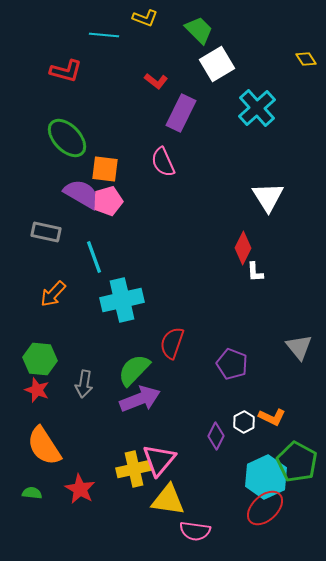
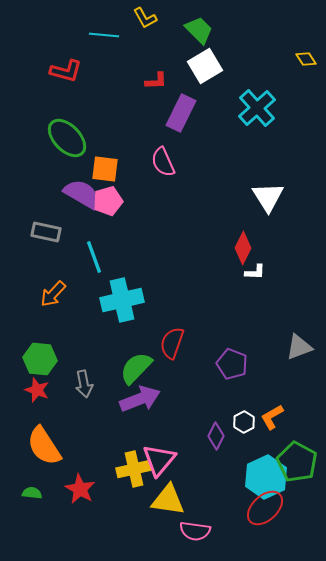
yellow L-shape at (145, 18): rotated 40 degrees clockwise
white square at (217, 64): moved 12 px left, 2 px down
red L-shape at (156, 81): rotated 40 degrees counterclockwise
white L-shape at (255, 272): rotated 85 degrees counterclockwise
gray triangle at (299, 347): rotated 48 degrees clockwise
green semicircle at (134, 370): moved 2 px right, 2 px up
gray arrow at (84, 384): rotated 20 degrees counterclockwise
orange L-shape at (272, 417): rotated 124 degrees clockwise
